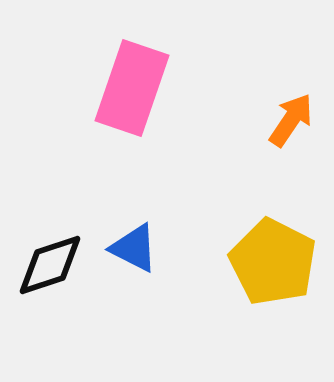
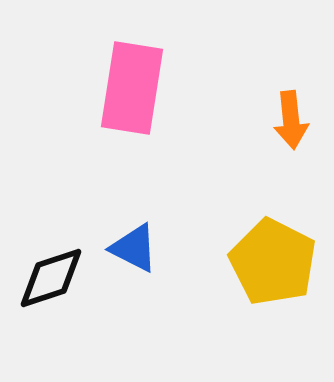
pink rectangle: rotated 10 degrees counterclockwise
orange arrow: rotated 140 degrees clockwise
black diamond: moved 1 px right, 13 px down
